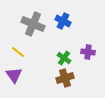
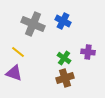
purple triangle: moved 2 px up; rotated 36 degrees counterclockwise
